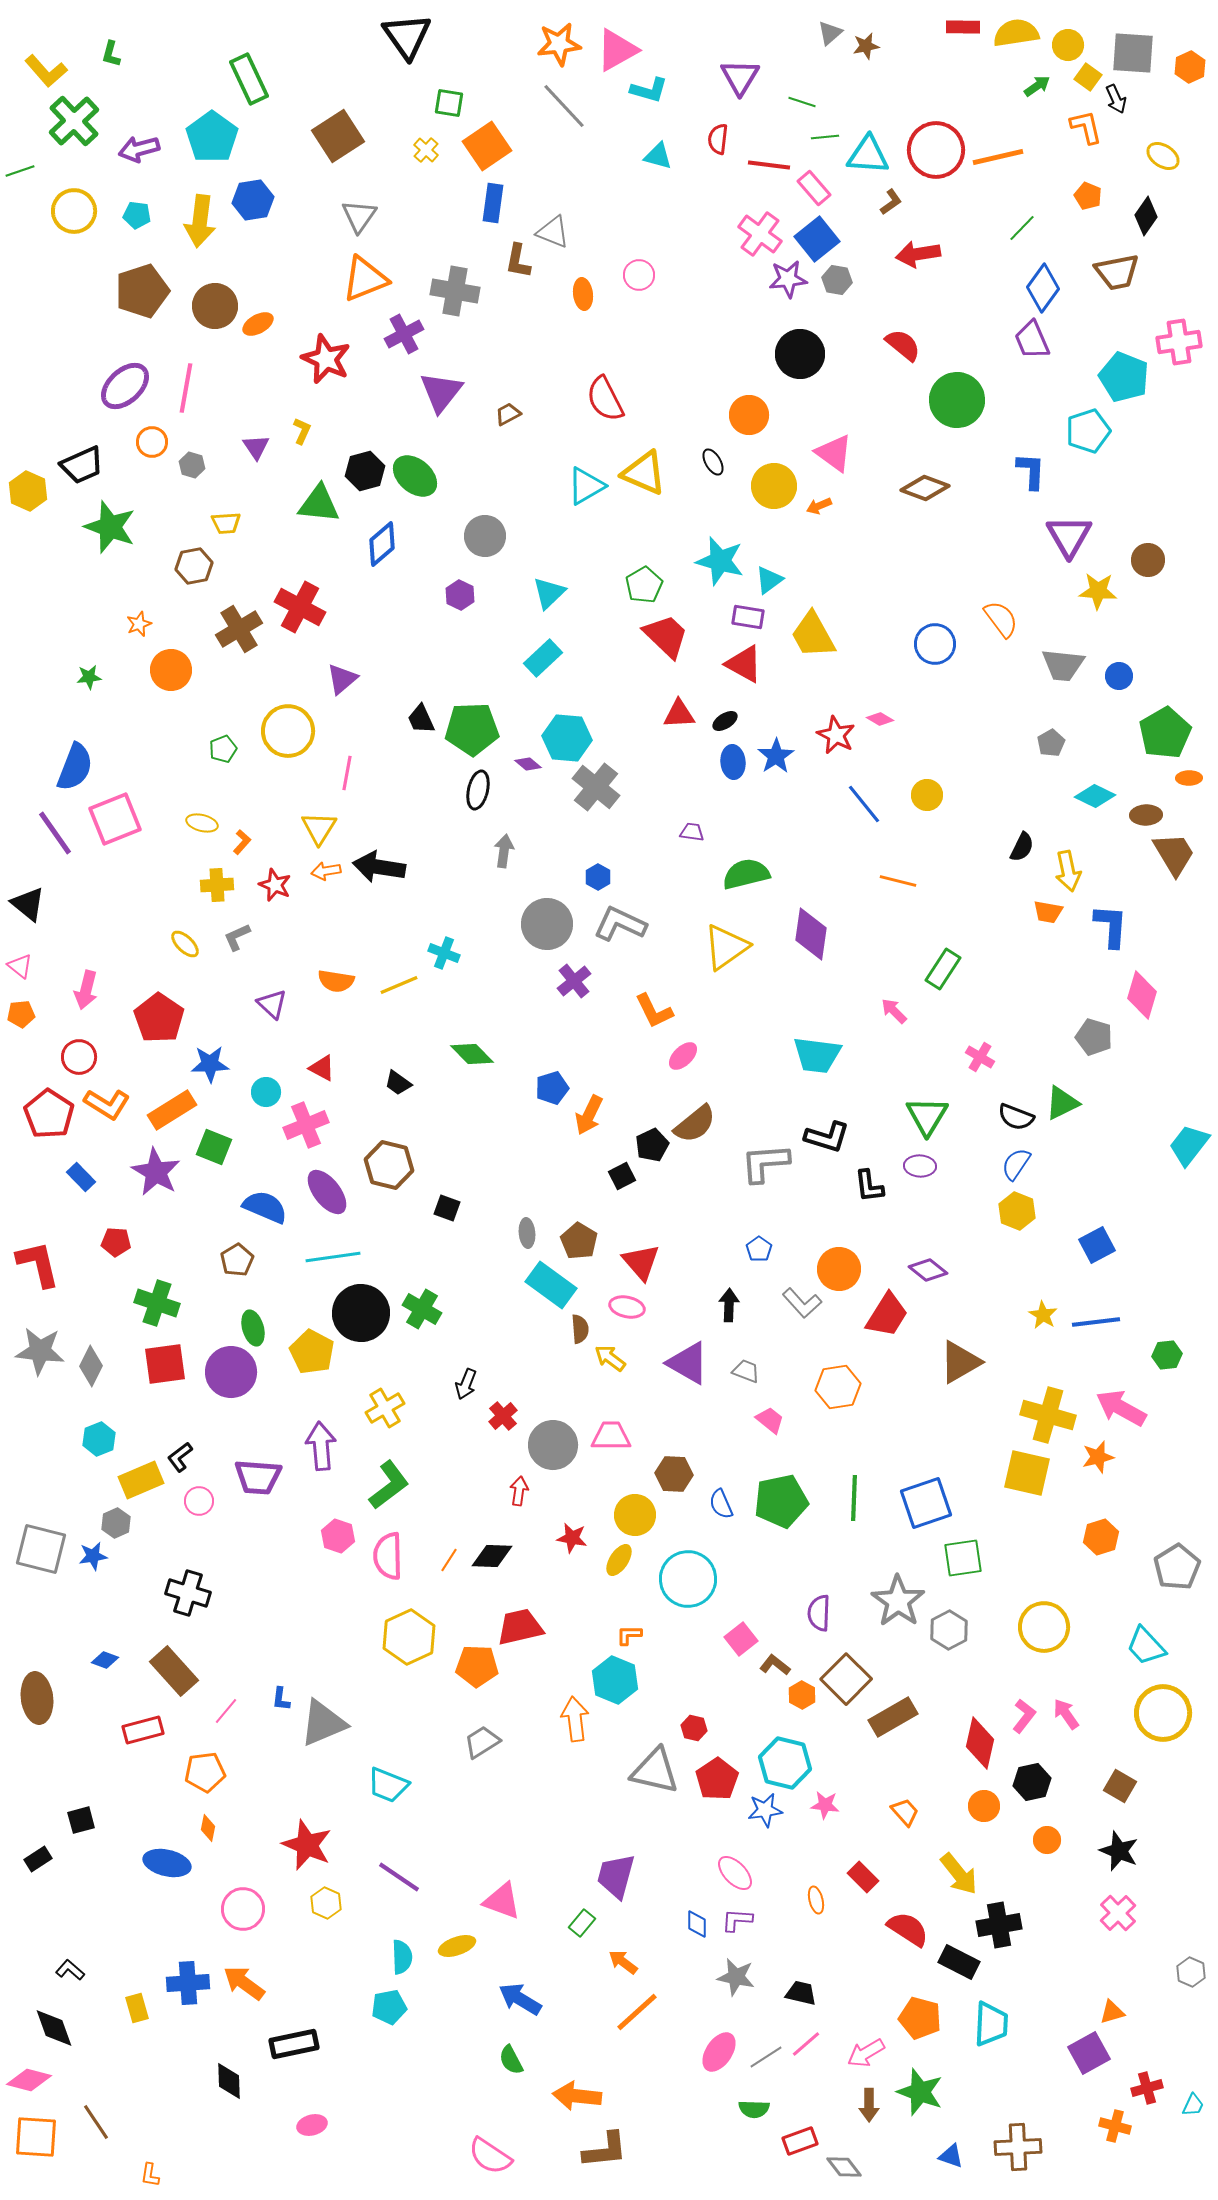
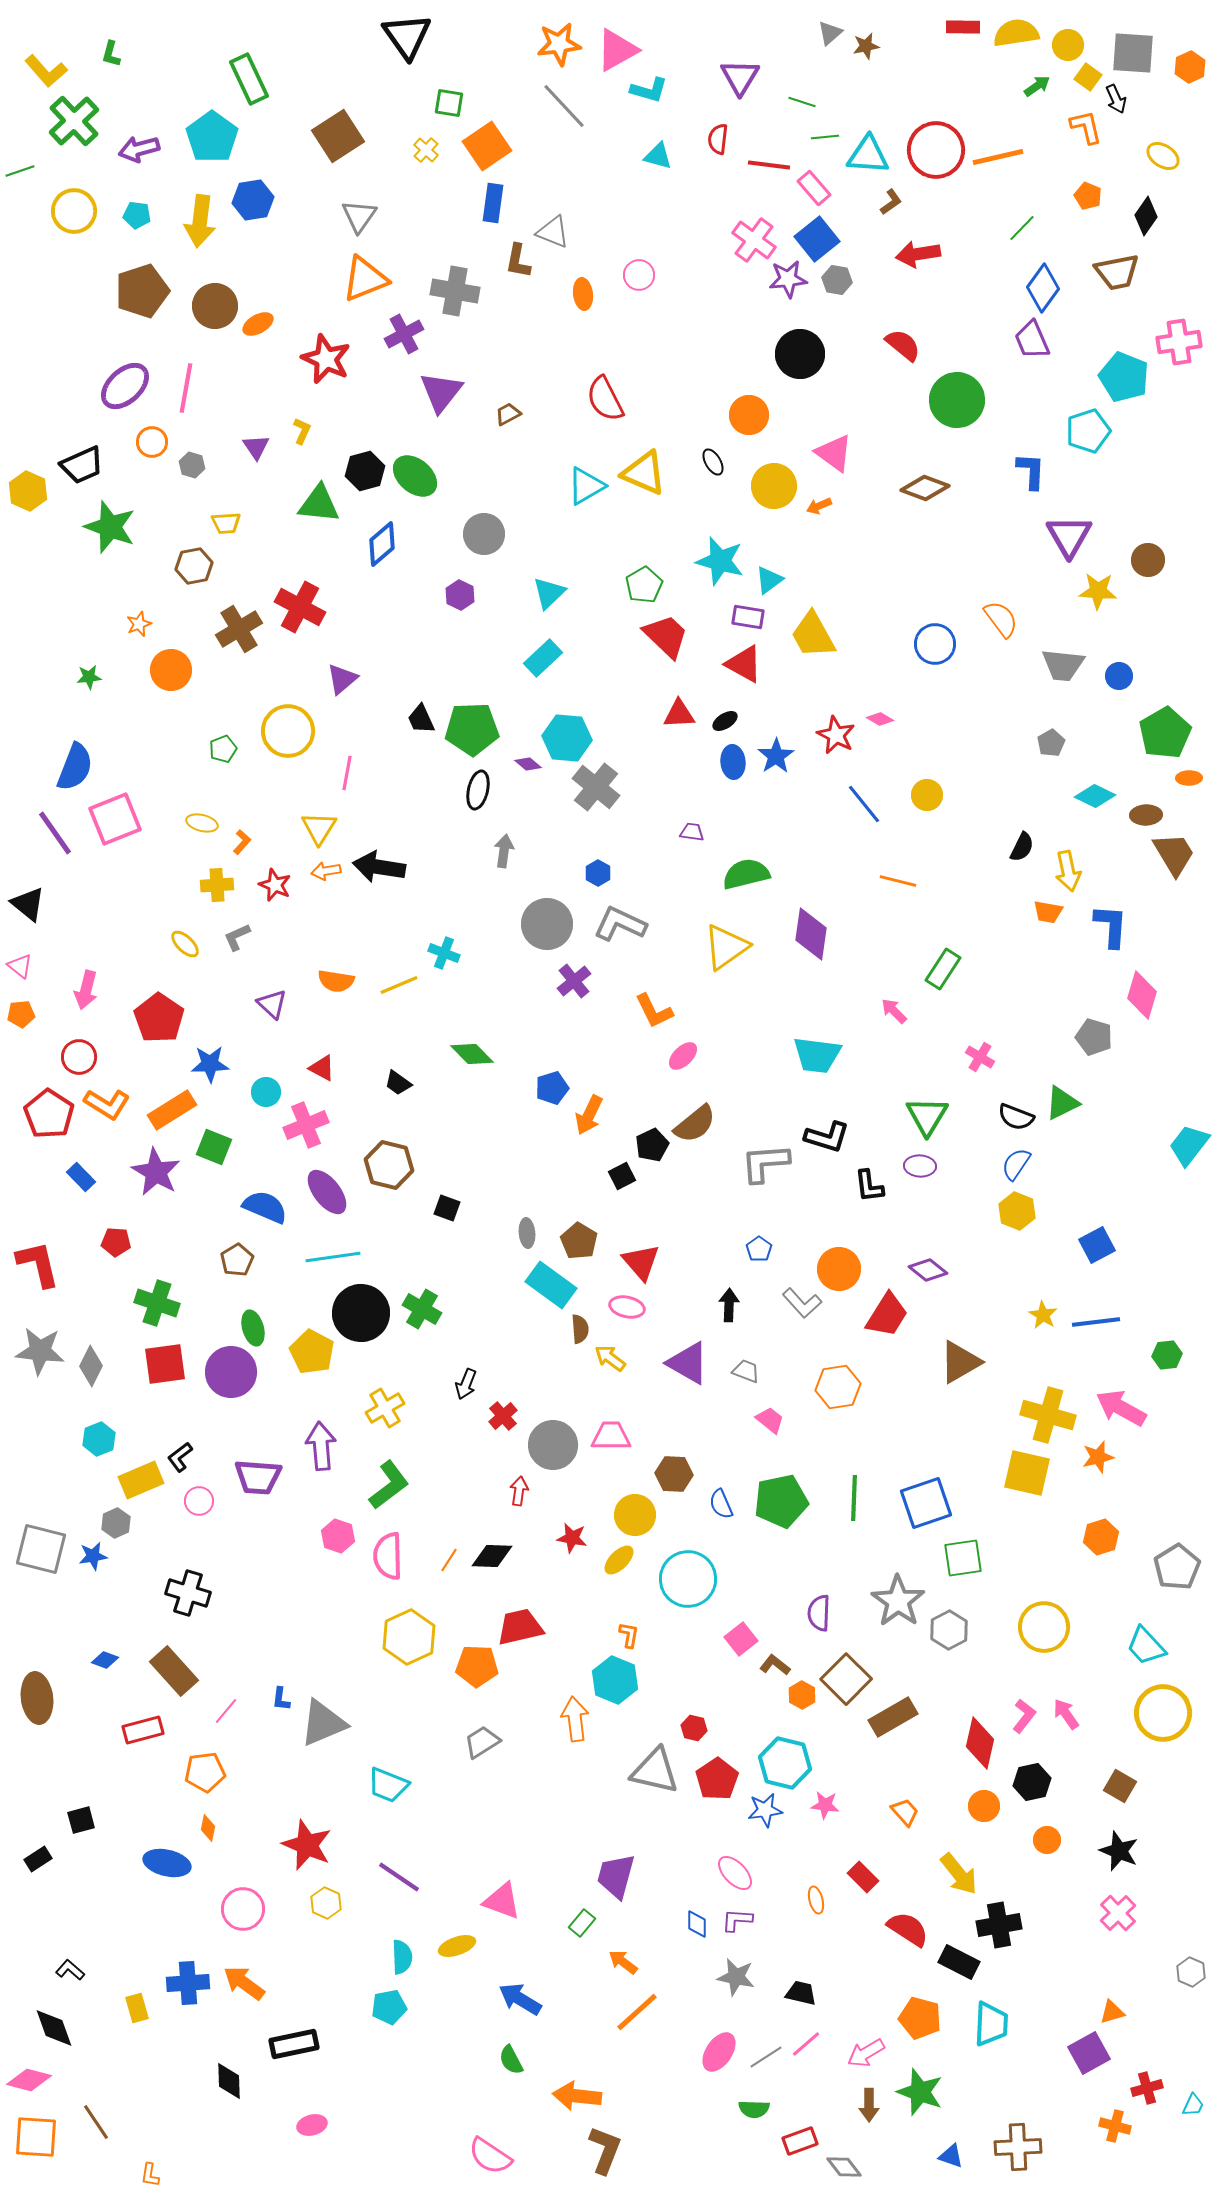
pink cross at (760, 234): moved 6 px left, 6 px down
gray circle at (485, 536): moved 1 px left, 2 px up
blue hexagon at (598, 877): moved 4 px up
yellow ellipse at (619, 1560): rotated 12 degrees clockwise
orange L-shape at (629, 1635): rotated 100 degrees clockwise
brown L-shape at (605, 2150): rotated 63 degrees counterclockwise
